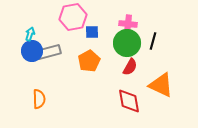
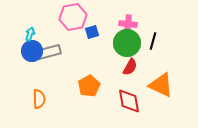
blue square: rotated 16 degrees counterclockwise
orange pentagon: moved 25 px down
